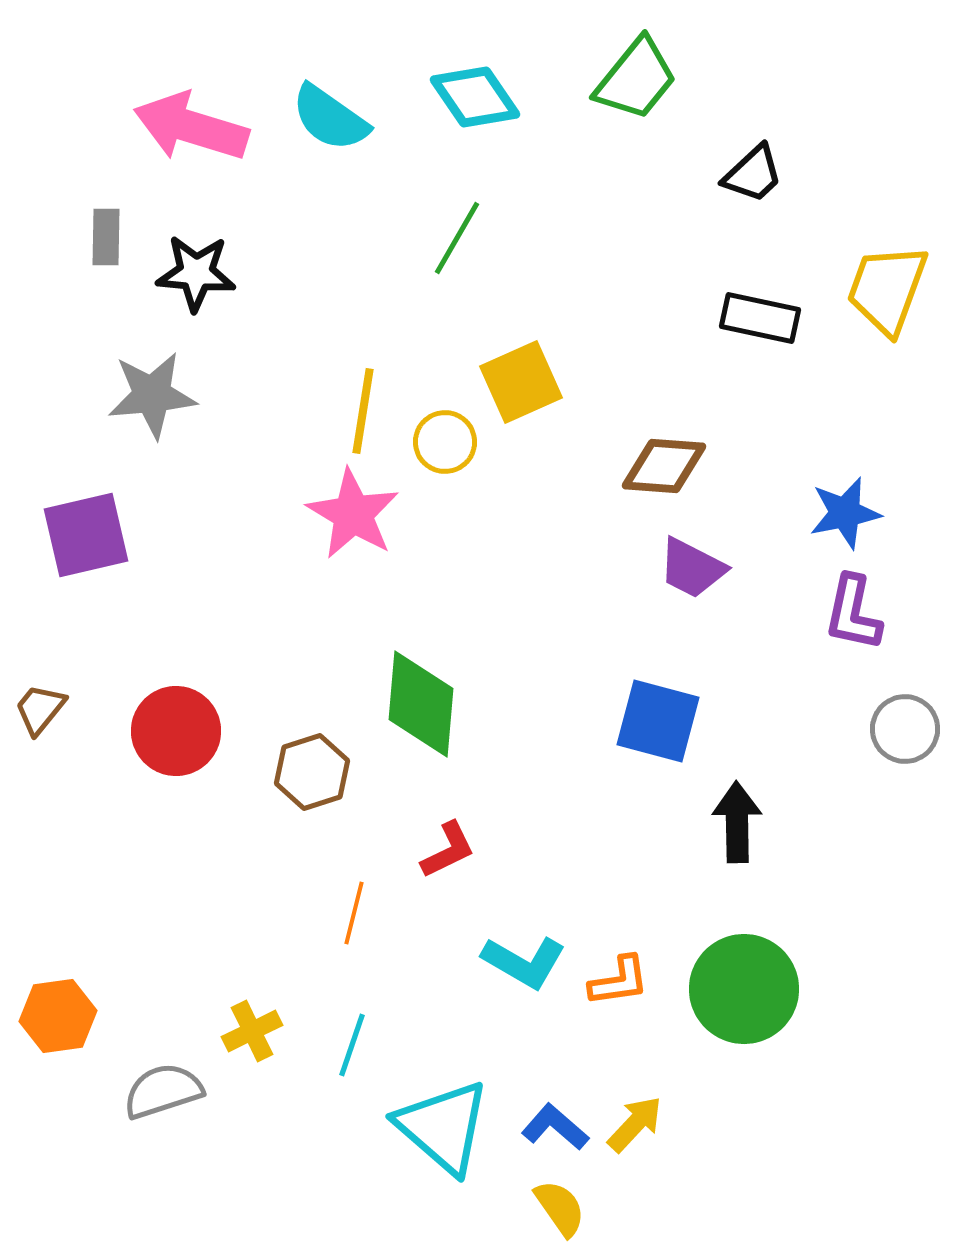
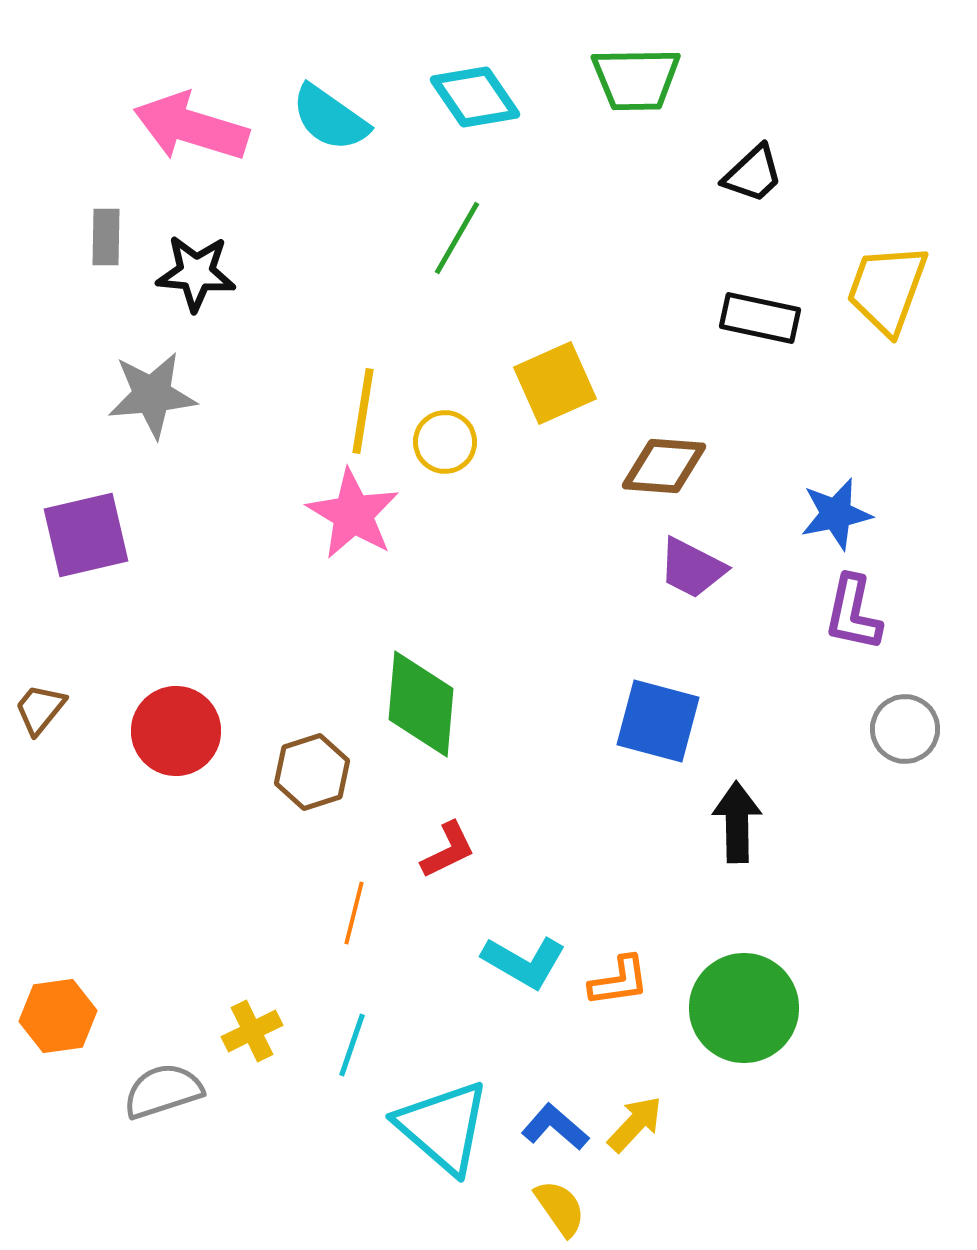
green trapezoid: rotated 50 degrees clockwise
yellow square: moved 34 px right, 1 px down
blue star: moved 9 px left, 1 px down
green circle: moved 19 px down
